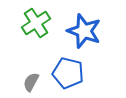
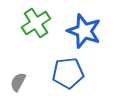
blue pentagon: rotated 20 degrees counterclockwise
gray semicircle: moved 13 px left
